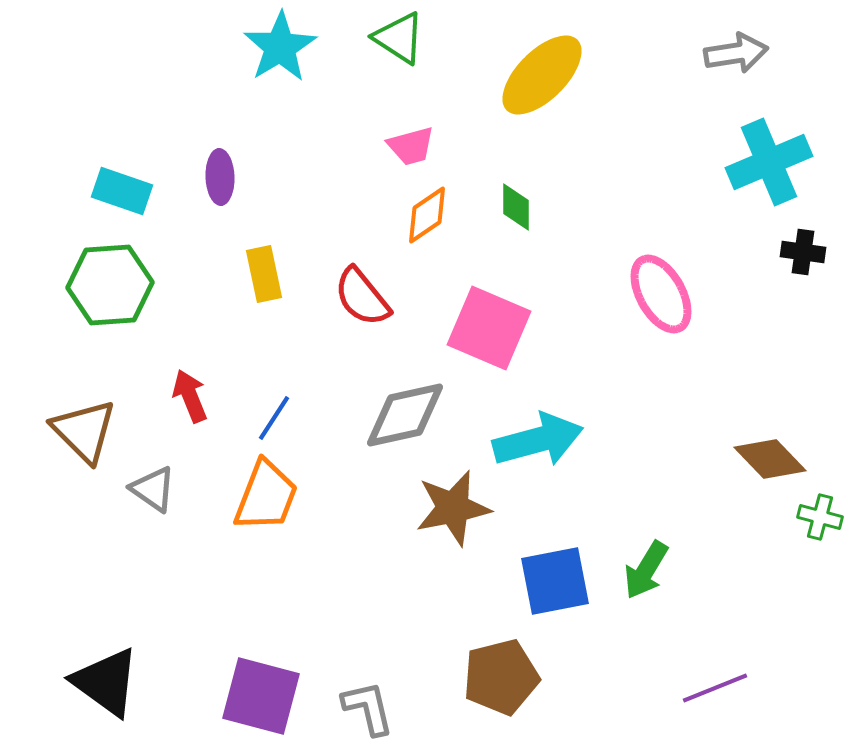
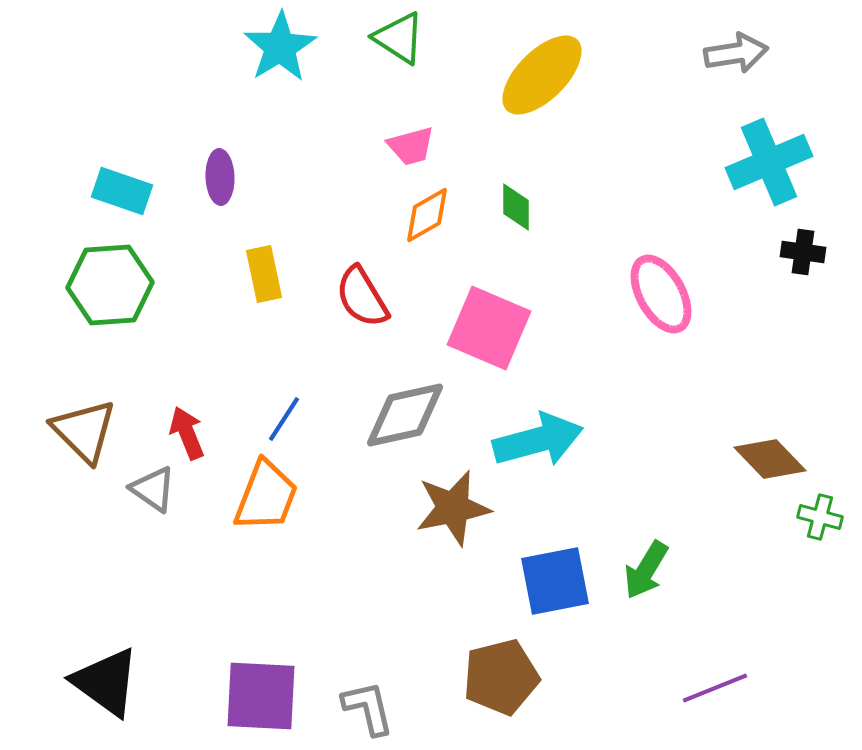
orange diamond: rotated 4 degrees clockwise
red semicircle: rotated 8 degrees clockwise
red arrow: moved 3 px left, 37 px down
blue line: moved 10 px right, 1 px down
purple square: rotated 12 degrees counterclockwise
